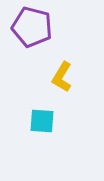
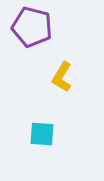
cyan square: moved 13 px down
